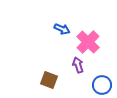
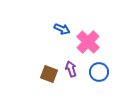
purple arrow: moved 7 px left, 4 px down
brown square: moved 6 px up
blue circle: moved 3 px left, 13 px up
